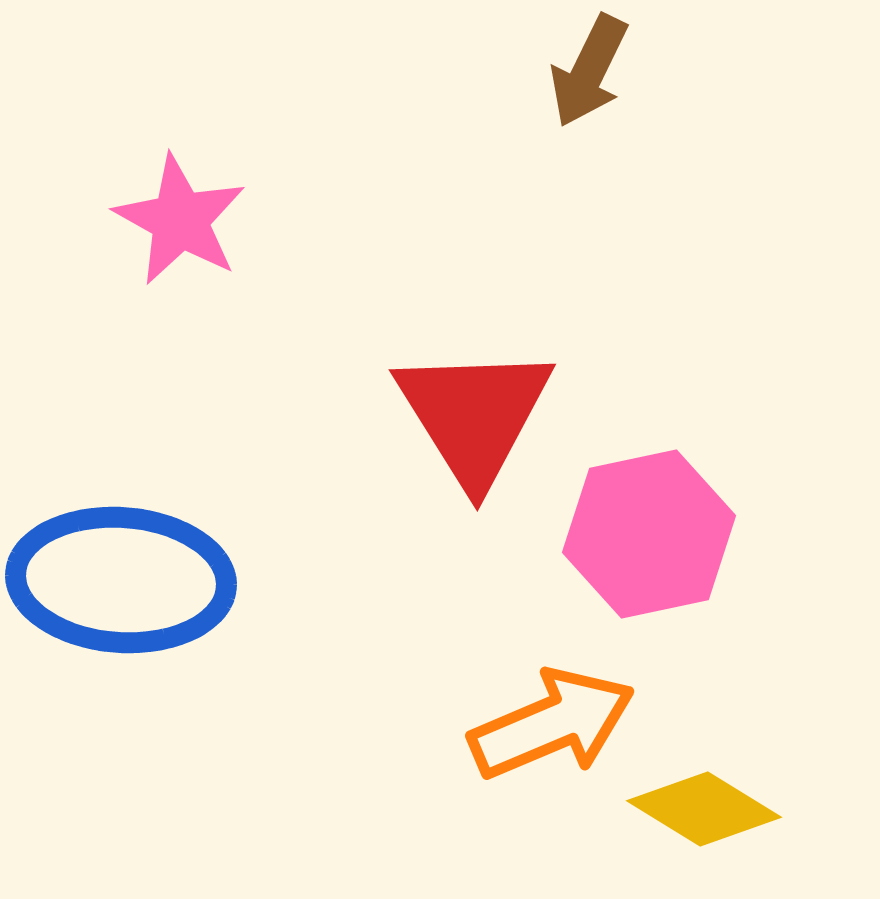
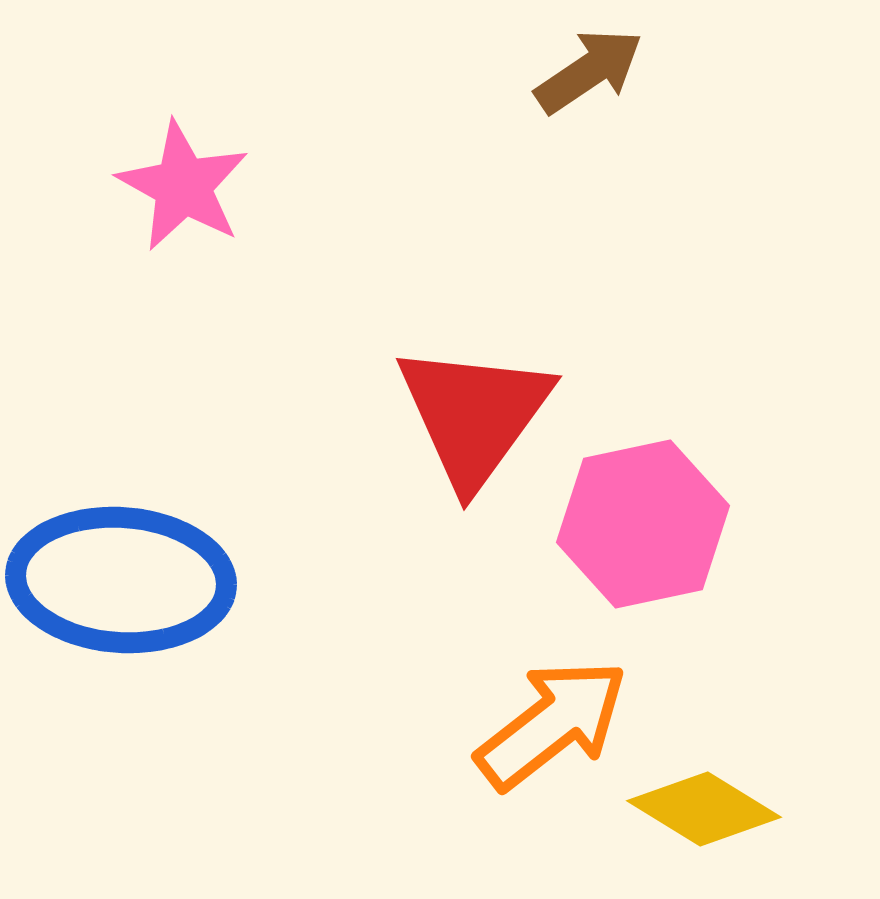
brown arrow: rotated 150 degrees counterclockwise
pink star: moved 3 px right, 34 px up
red triangle: rotated 8 degrees clockwise
pink hexagon: moved 6 px left, 10 px up
orange arrow: rotated 15 degrees counterclockwise
